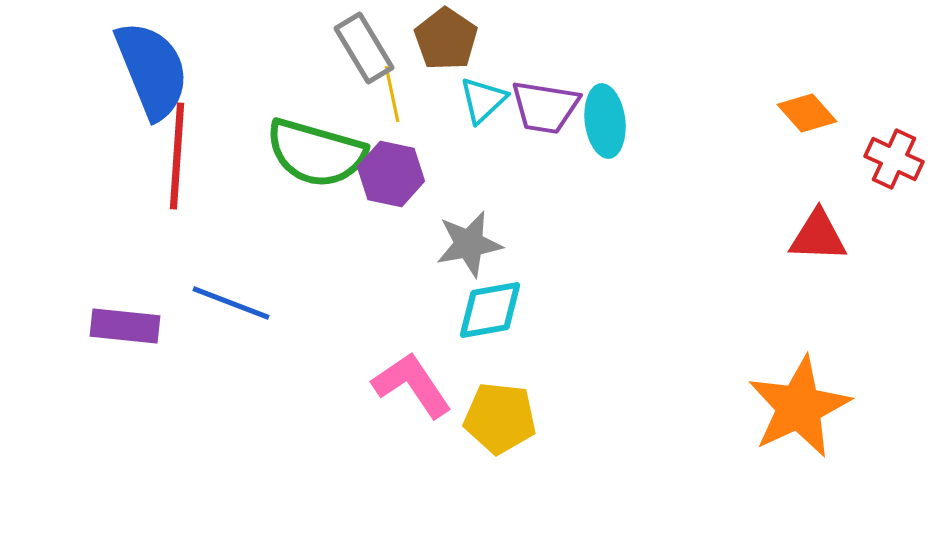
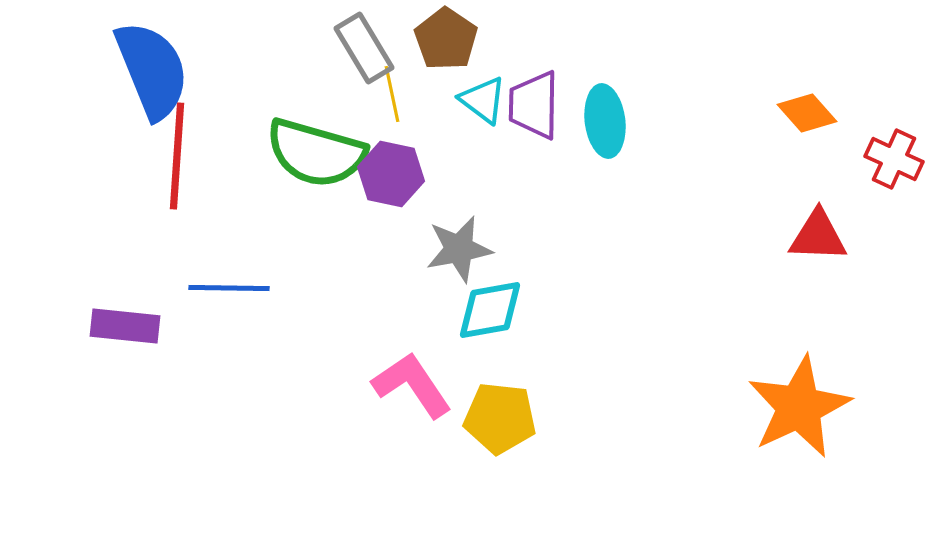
cyan triangle: rotated 40 degrees counterclockwise
purple trapezoid: moved 11 px left, 2 px up; rotated 82 degrees clockwise
gray star: moved 10 px left, 5 px down
blue line: moved 2 px left, 15 px up; rotated 20 degrees counterclockwise
